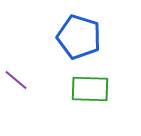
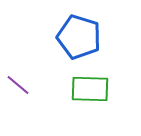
purple line: moved 2 px right, 5 px down
